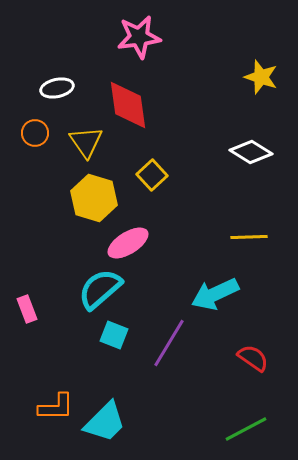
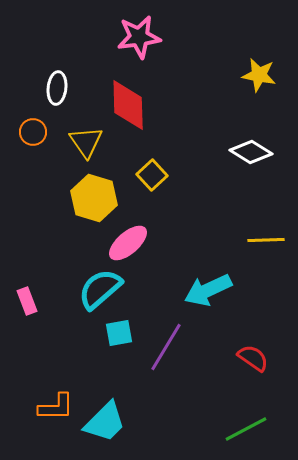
yellow star: moved 2 px left, 2 px up; rotated 8 degrees counterclockwise
white ellipse: rotated 72 degrees counterclockwise
red diamond: rotated 6 degrees clockwise
orange circle: moved 2 px left, 1 px up
yellow line: moved 17 px right, 3 px down
pink ellipse: rotated 9 degrees counterclockwise
cyan arrow: moved 7 px left, 4 px up
pink rectangle: moved 8 px up
cyan square: moved 5 px right, 2 px up; rotated 32 degrees counterclockwise
purple line: moved 3 px left, 4 px down
